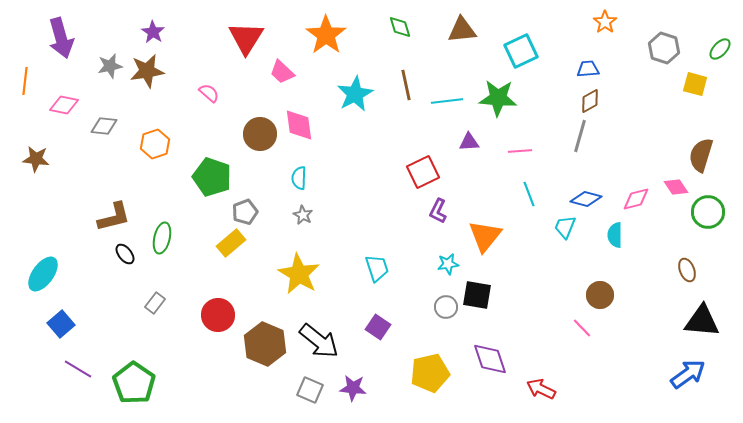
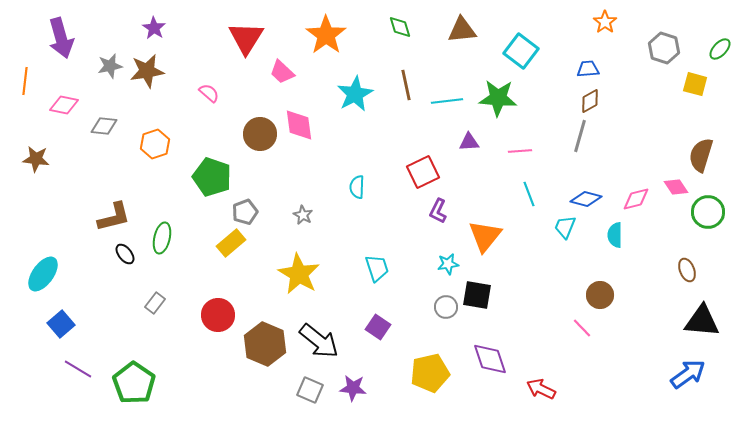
purple star at (153, 32): moved 1 px right, 4 px up
cyan square at (521, 51): rotated 28 degrees counterclockwise
cyan semicircle at (299, 178): moved 58 px right, 9 px down
